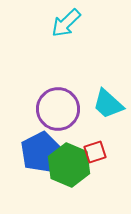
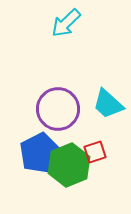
blue pentagon: moved 1 px left, 1 px down
green hexagon: rotated 15 degrees clockwise
